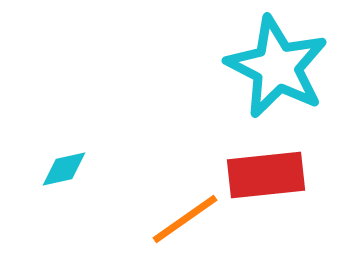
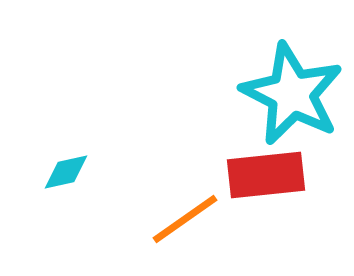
cyan star: moved 15 px right, 27 px down
cyan diamond: moved 2 px right, 3 px down
